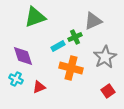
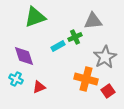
gray triangle: rotated 18 degrees clockwise
purple diamond: moved 1 px right
orange cross: moved 15 px right, 11 px down
